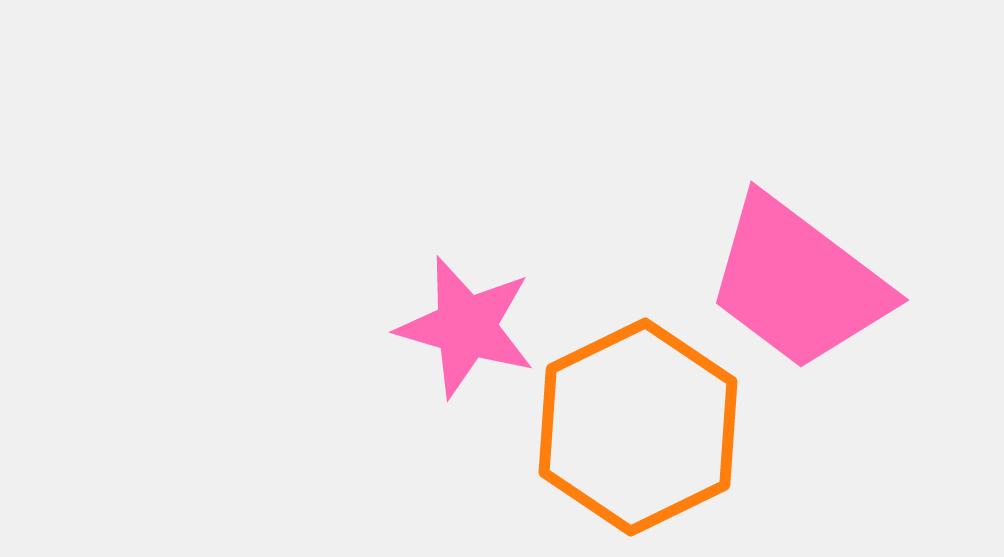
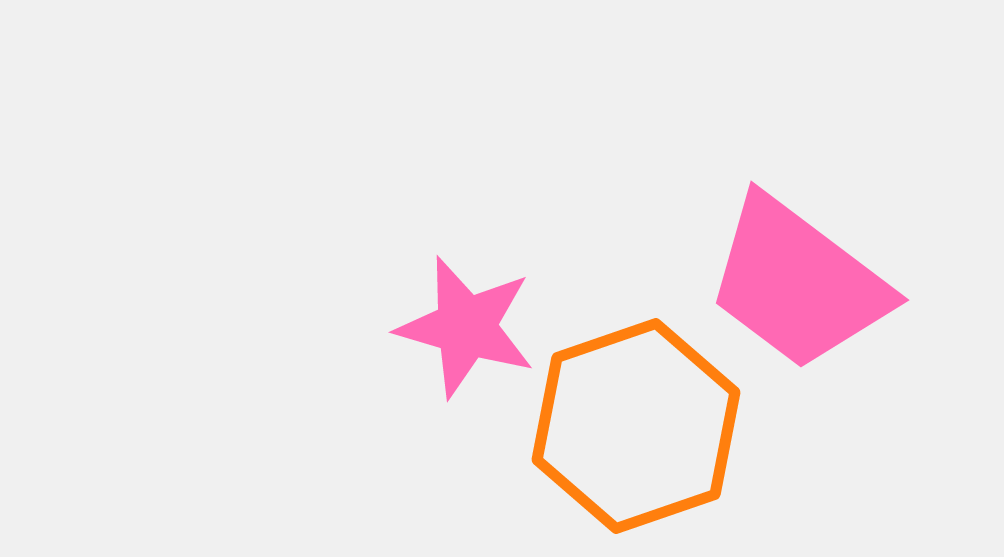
orange hexagon: moved 2 px left, 1 px up; rotated 7 degrees clockwise
